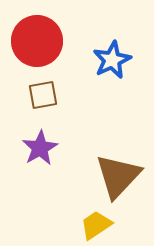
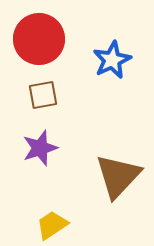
red circle: moved 2 px right, 2 px up
purple star: rotated 12 degrees clockwise
yellow trapezoid: moved 44 px left
